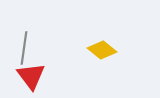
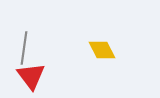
yellow diamond: rotated 24 degrees clockwise
